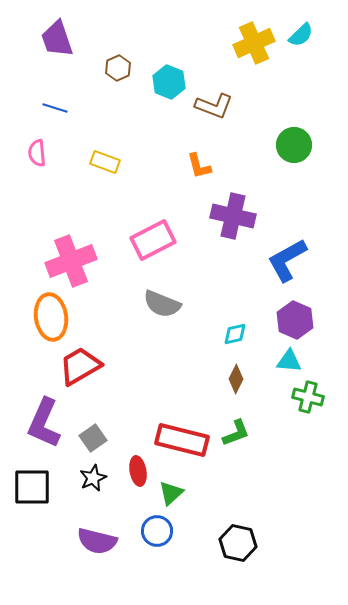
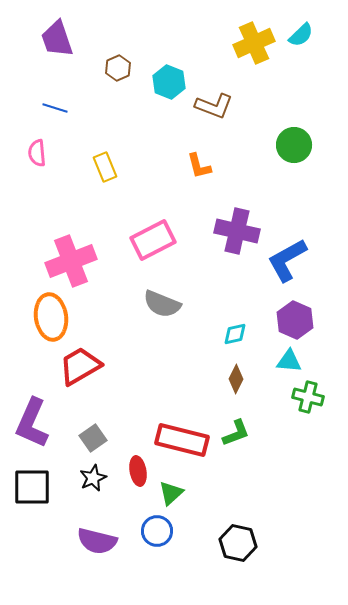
yellow rectangle: moved 5 px down; rotated 48 degrees clockwise
purple cross: moved 4 px right, 15 px down
purple L-shape: moved 12 px left
